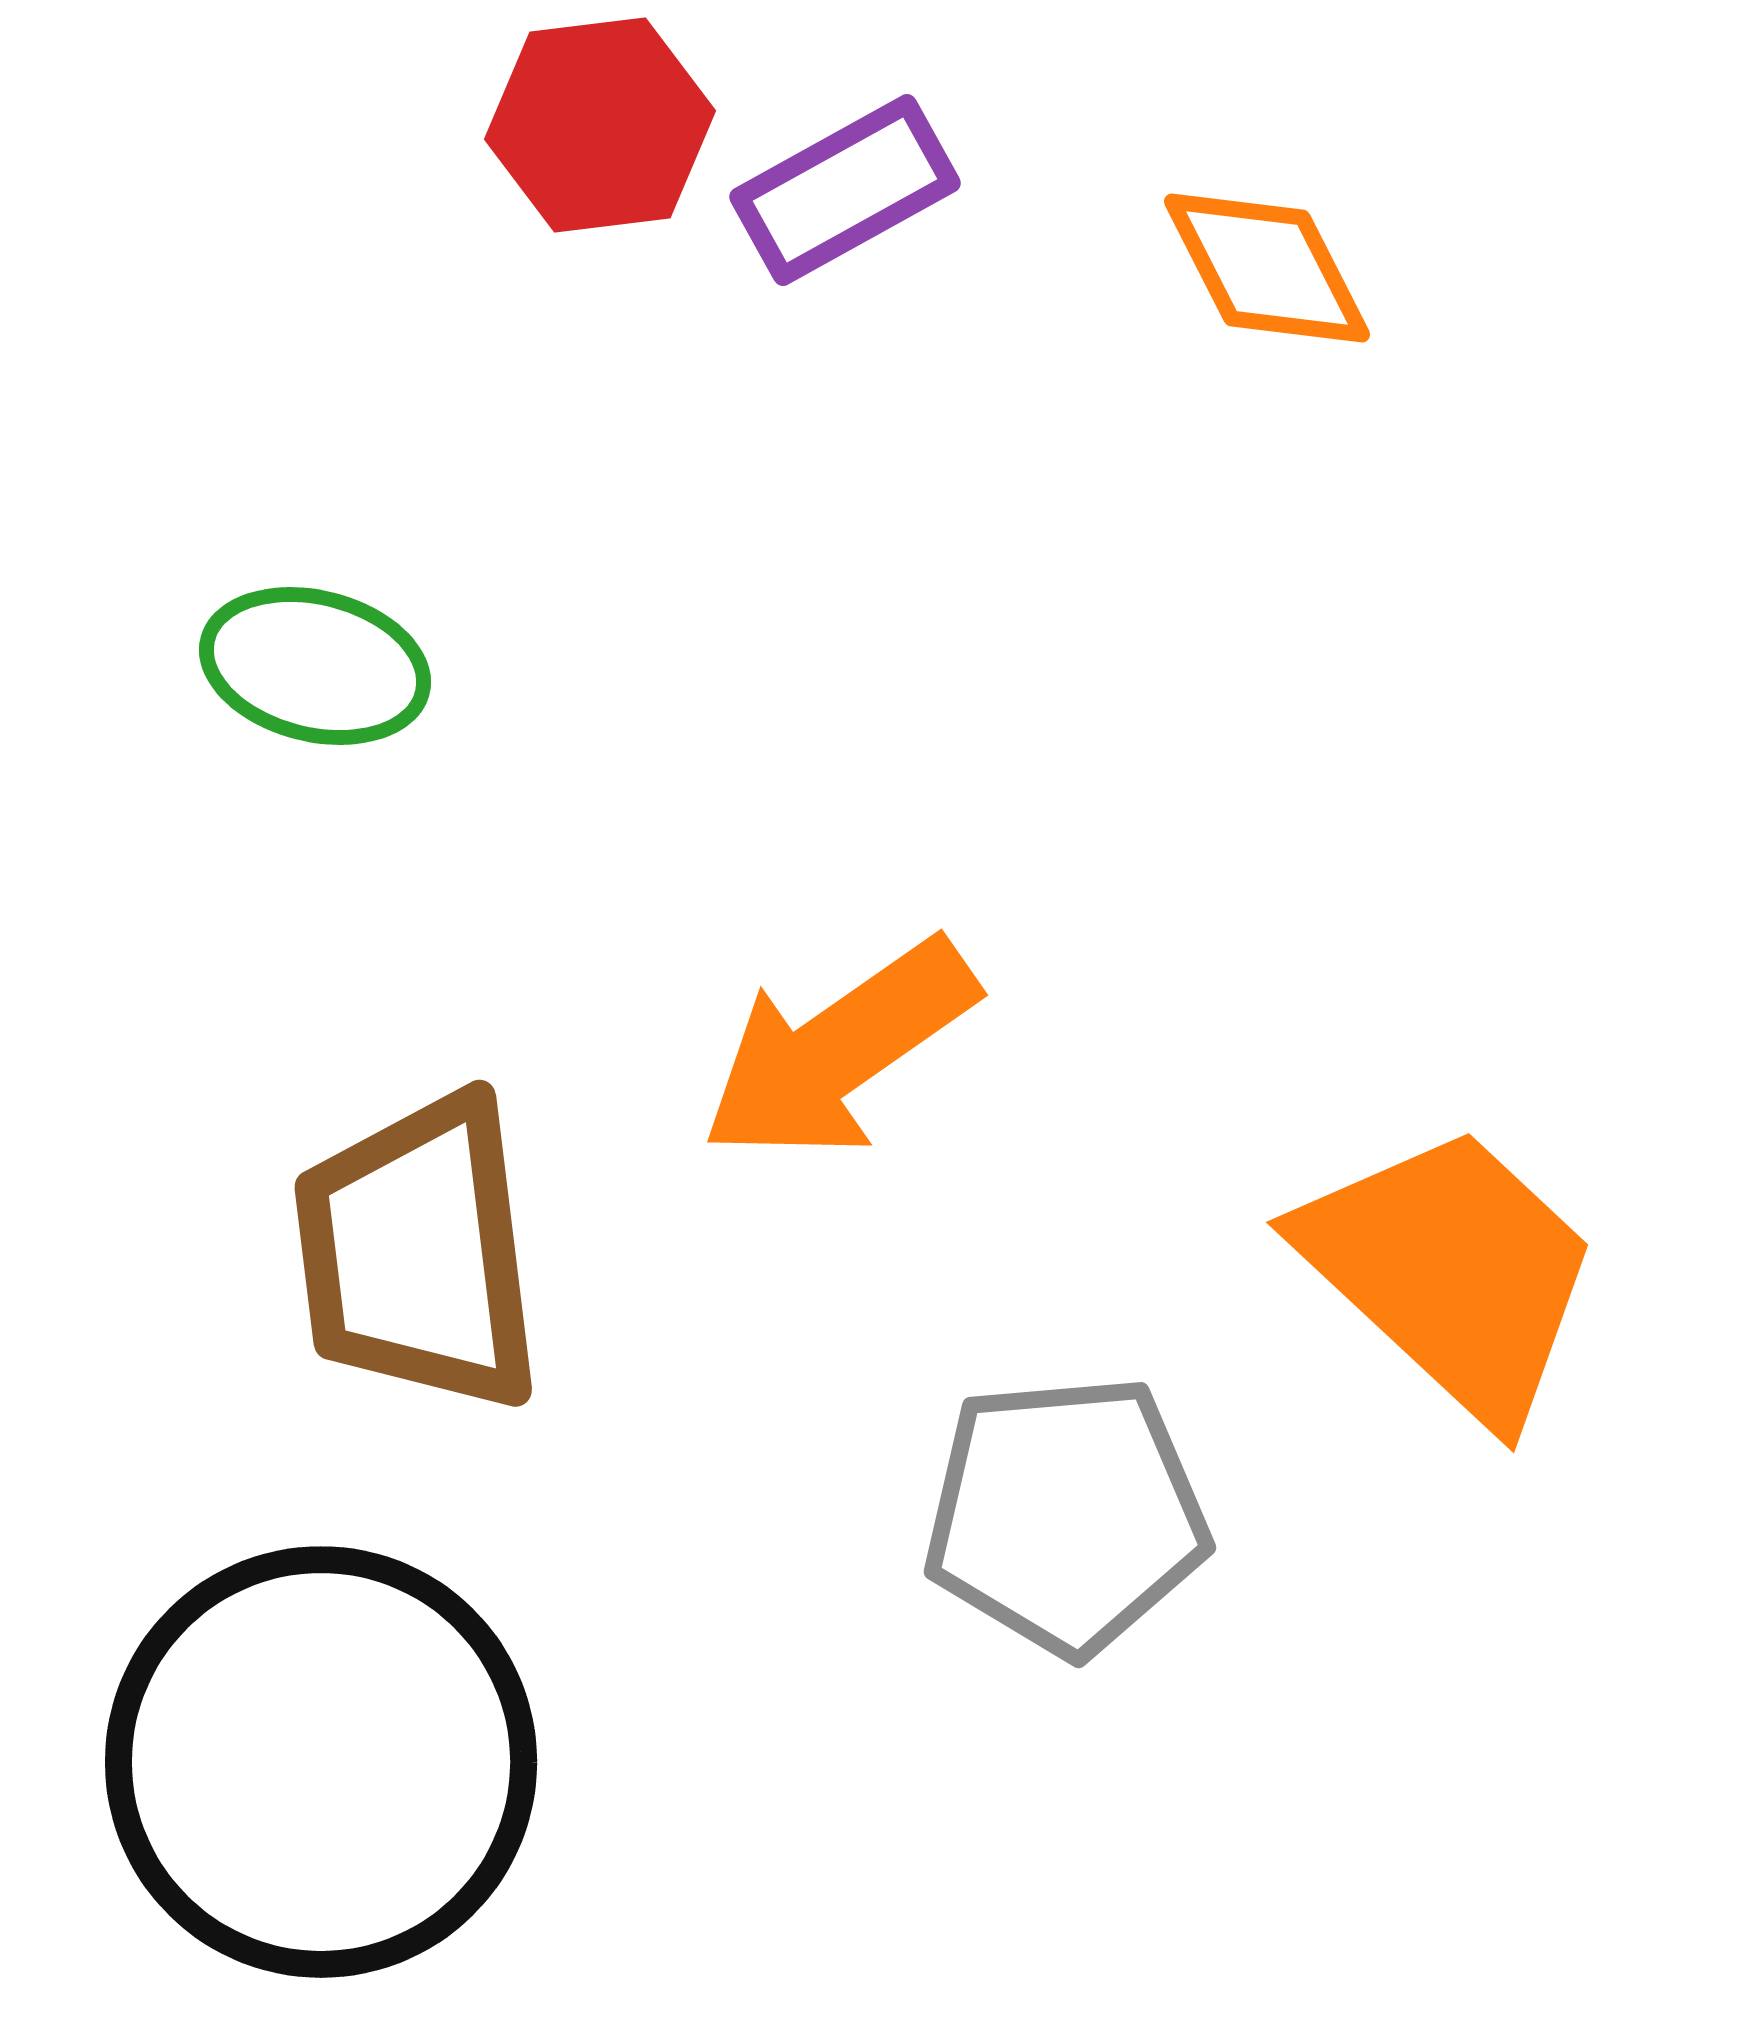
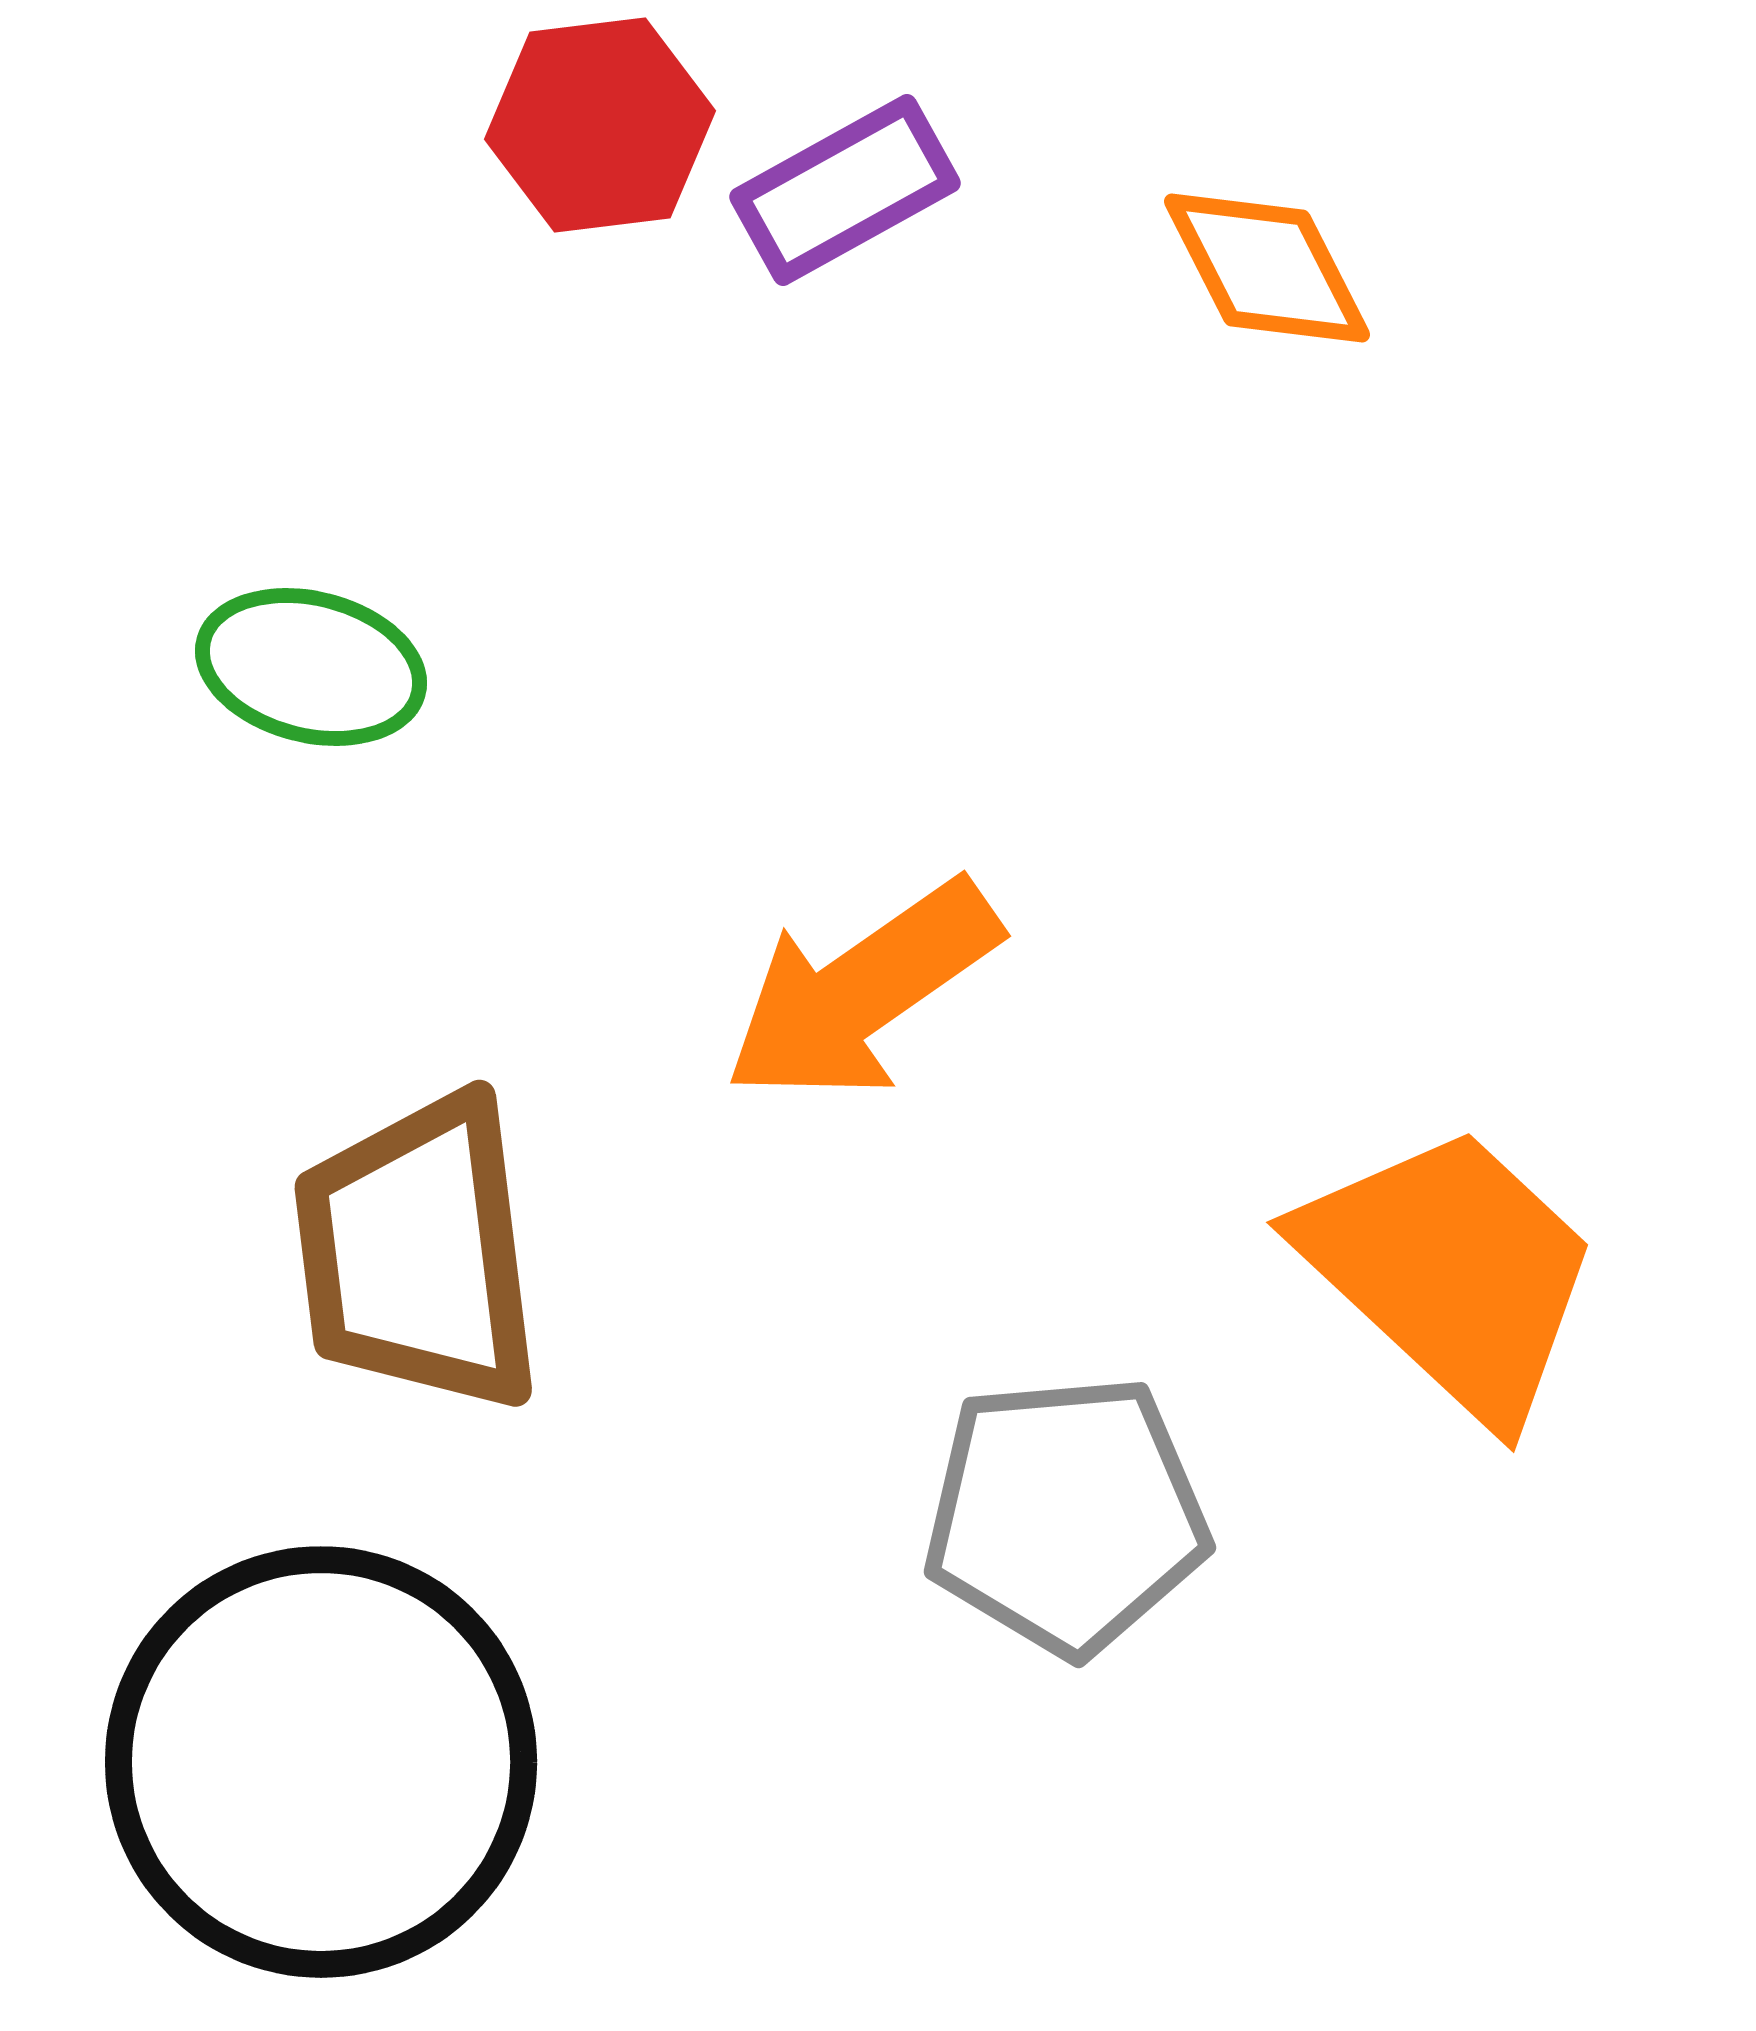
green ellipse: moved 4 px left, 1 px down
orange arrow: moved 23 px right, 59 px up
